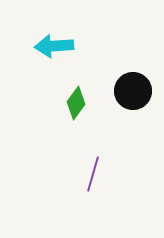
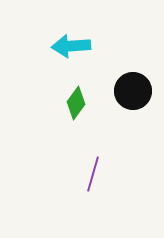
cyan arrow: moved 17 px right
